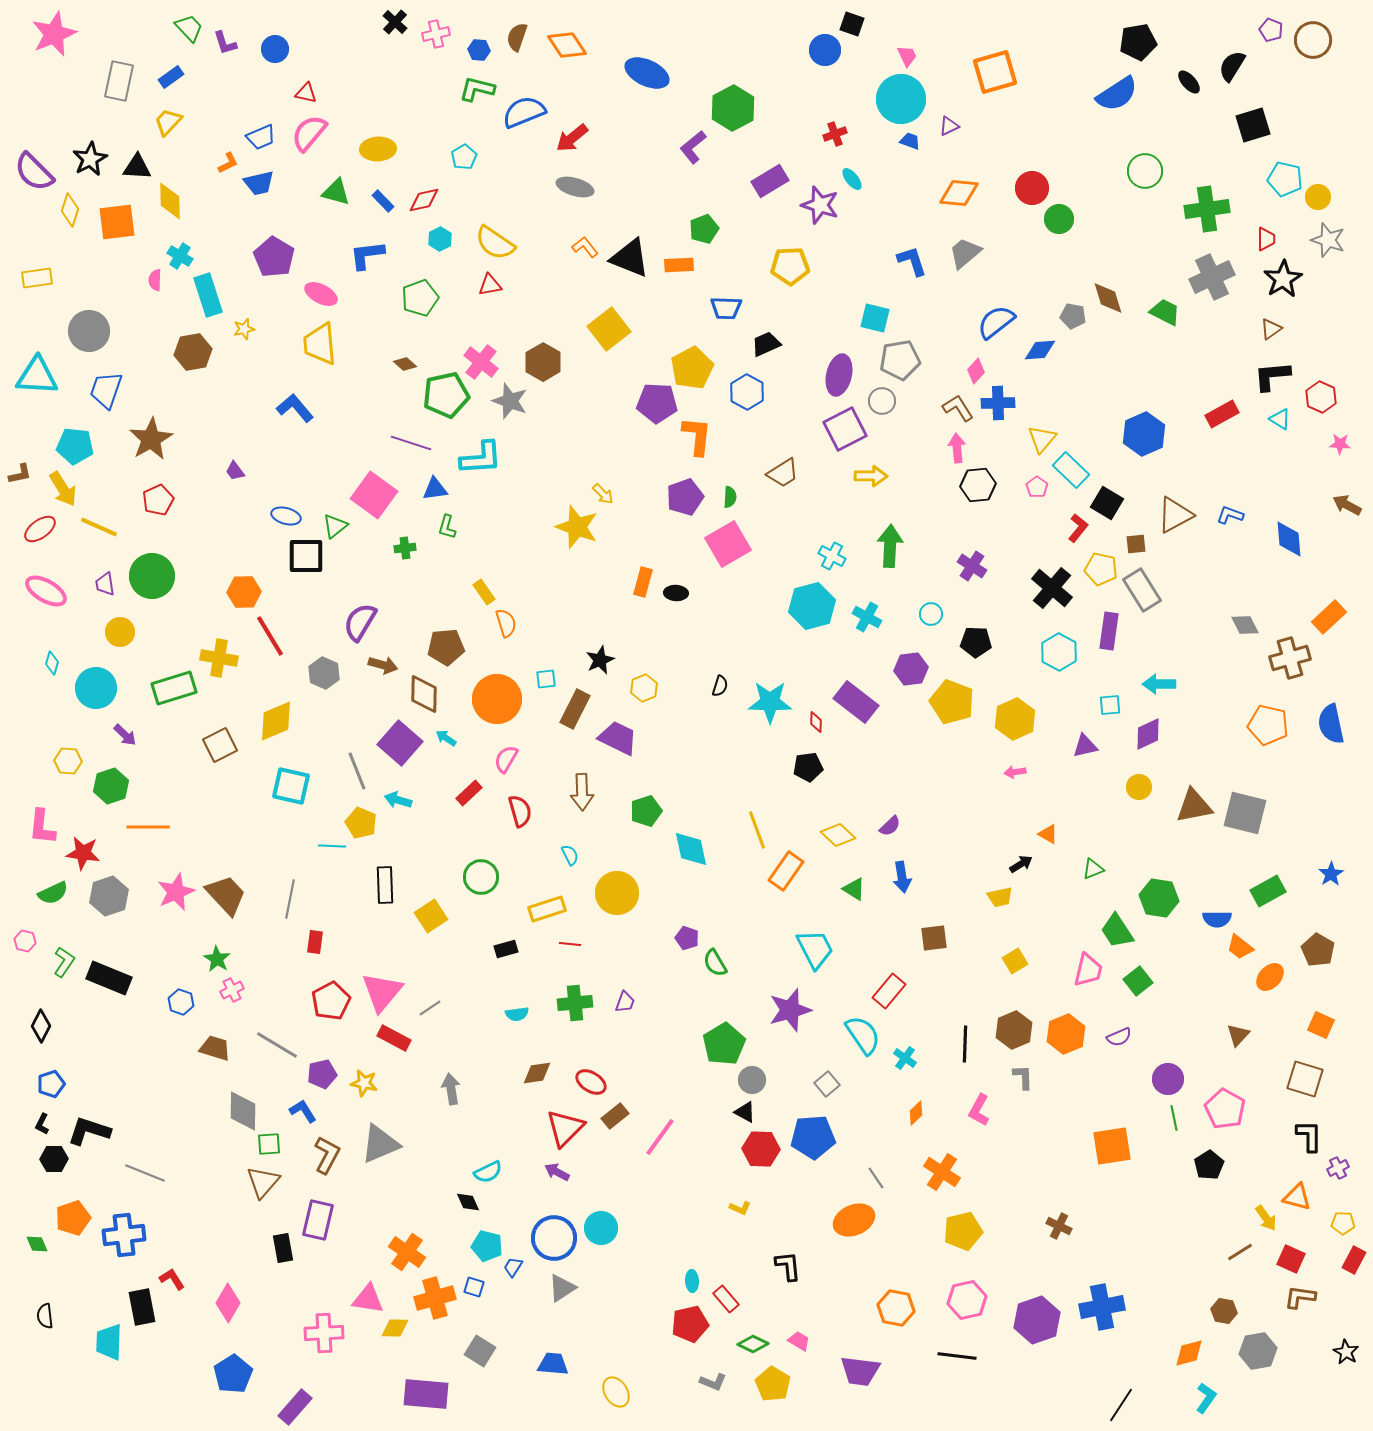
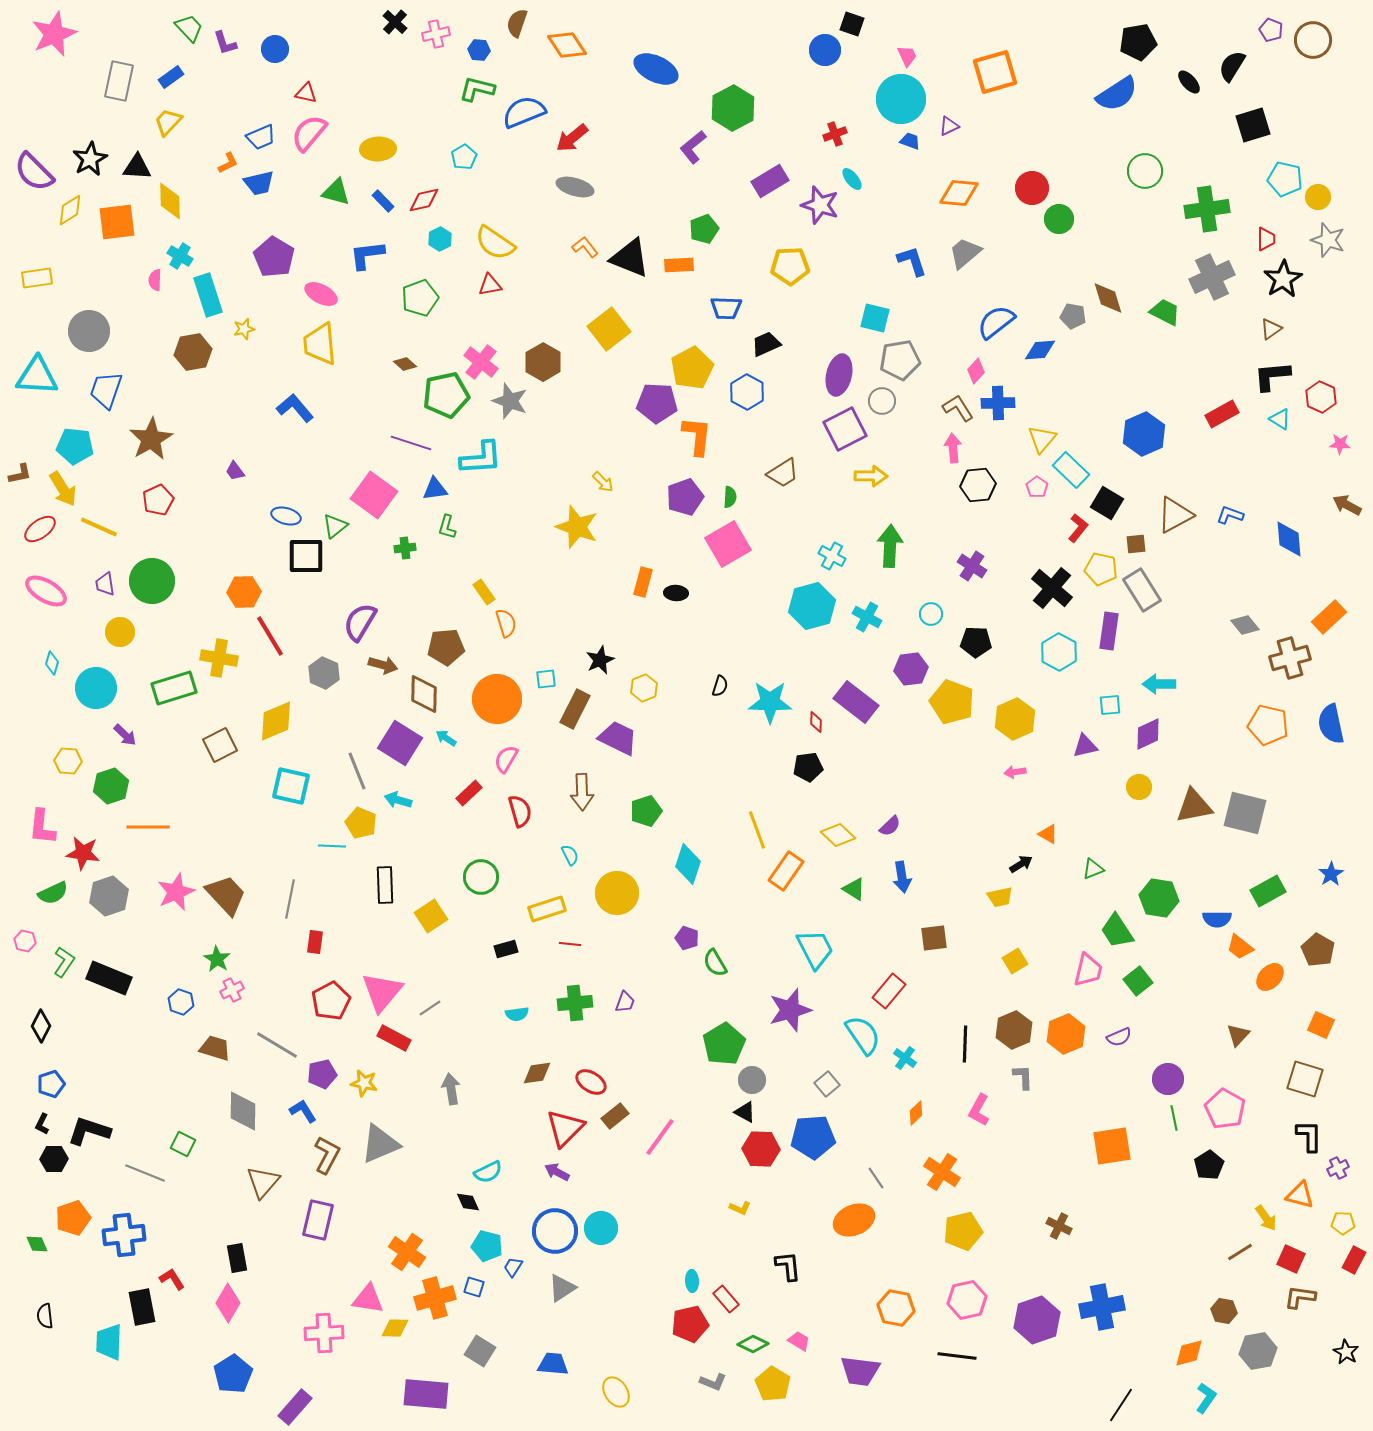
brown semicircle at (517, 37): moved 14 px up
blue ellipse at (647, 73): moved 9 px right, 4 px up
yellow diamond at (70, 210): rotated 40 degrees clockwise
pink arrow at (957, 448): moved 4 px left
yellow arrow at (603, 494): moved 12 px up
green circle at (152, 576): moved 5 px down
gray diamond at (1245, 625): rotated 12 degrees counterclockwise
purple square at (400, 743): rotated 9 degrees counterclockwise
cyan diamond at (691, 849): moved 3 px left, 15 px down; rotated 30 degrees clockwise
green square at (269, 1144): moved 86 px left; rotated 30 degrees clockwise
orange triangle at (1297, 1197): moved 3 px right, 2 px up
blue circle at (554, 1238): moved 1 px right, 7 px up
black rectangle at (283, 1248): moved 46 px left, 10 px down
